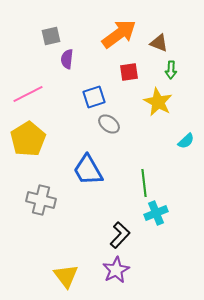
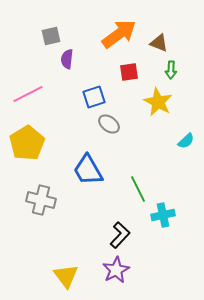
yellow pentagon: moved 1 px left, 4 px down
green line: moved 6 px left, 6 px down; rotated 20 degrees counterclockwise
cyan cross: moved 7 px right, 2 px down; rotated 10 degrees clockwise
